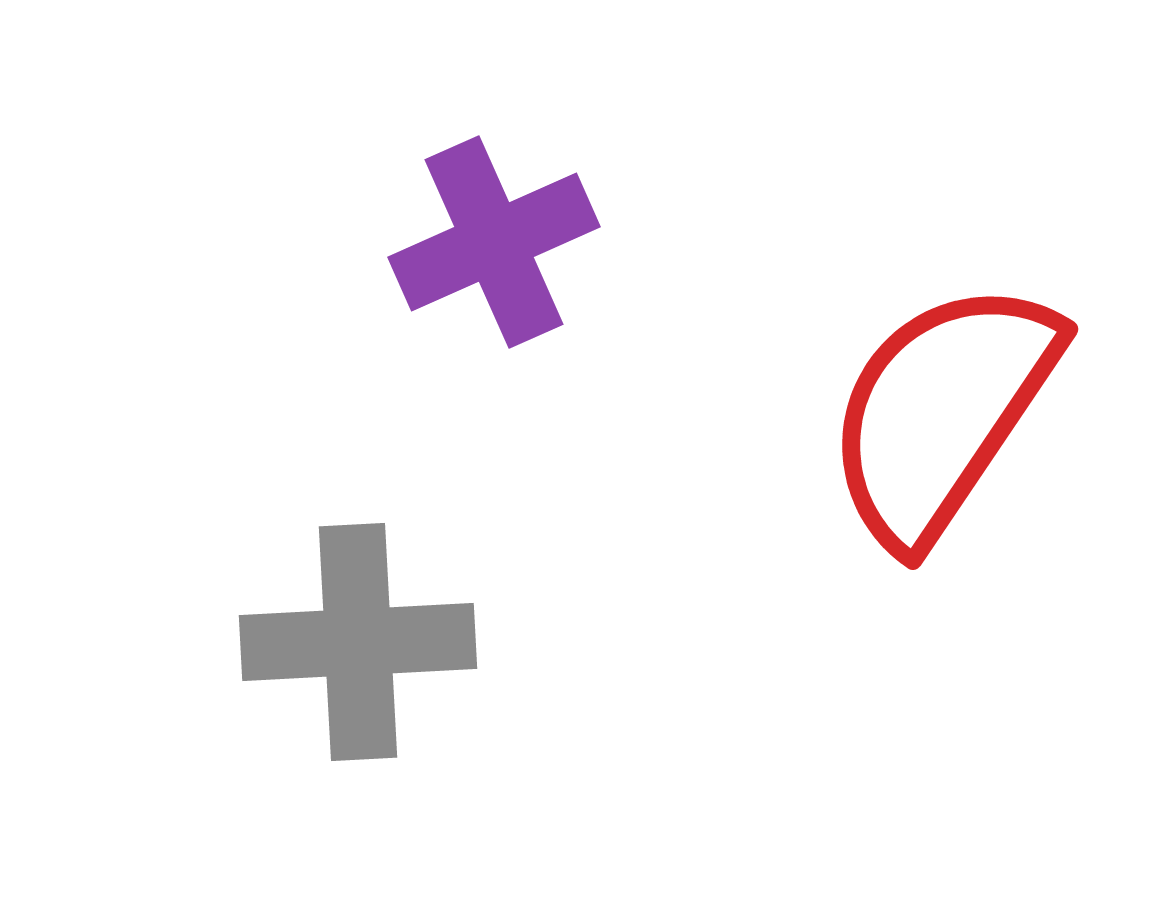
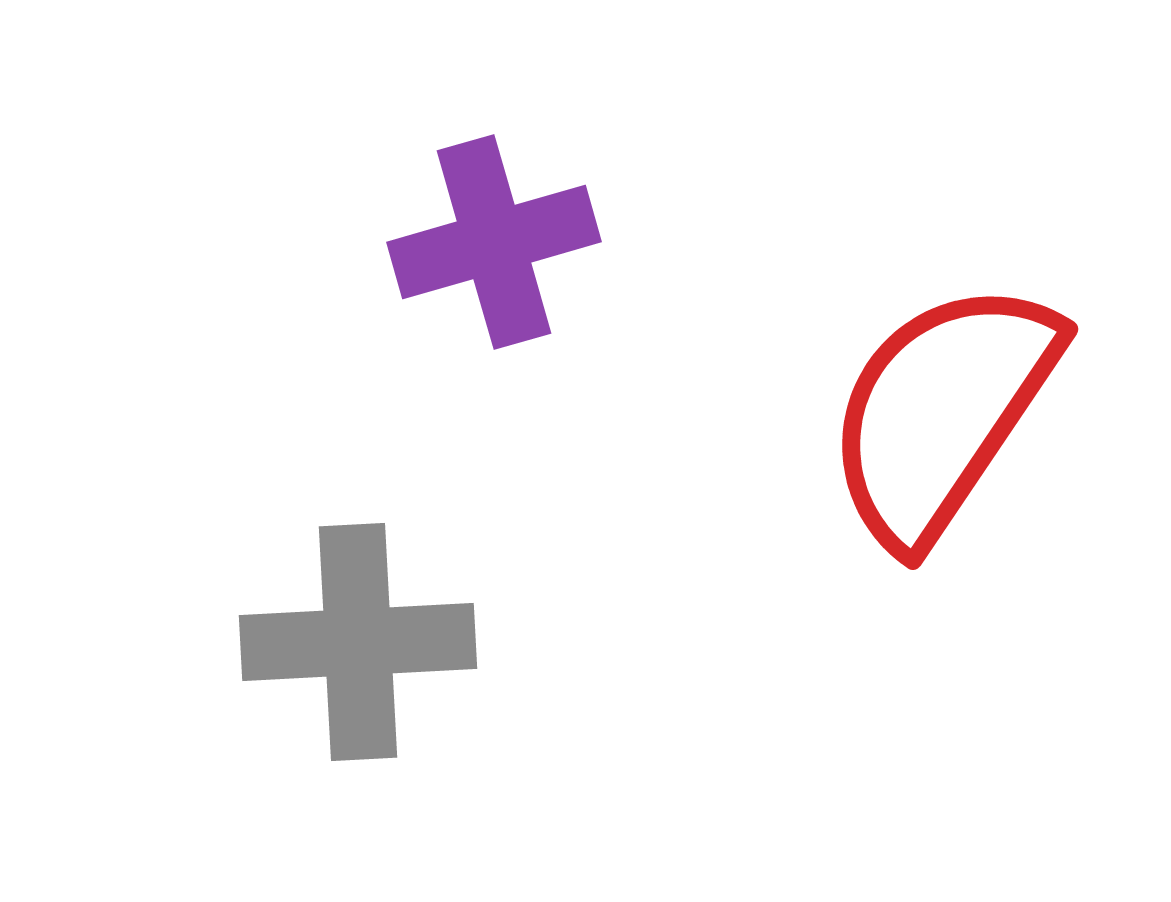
purple cross: rotated 8 degrees clockwise
